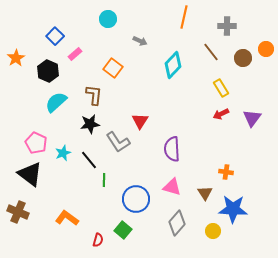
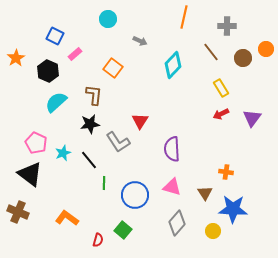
blue square: rotated 18 degrees counterclockwise
green line: moved 3 px down
blue circle: moved 1 px left, 4 px up
